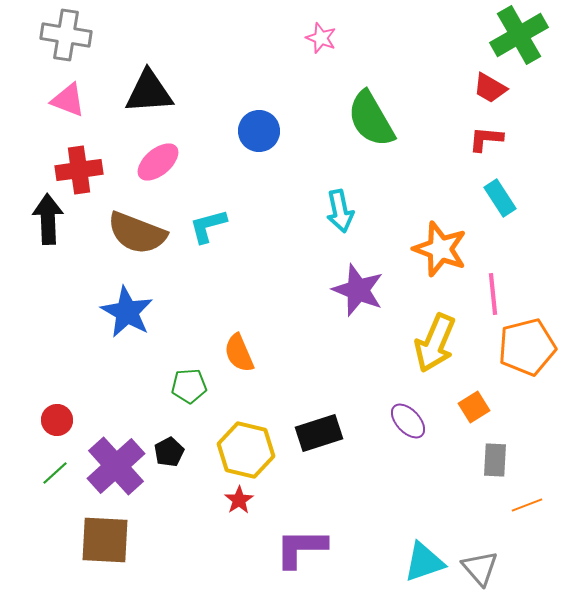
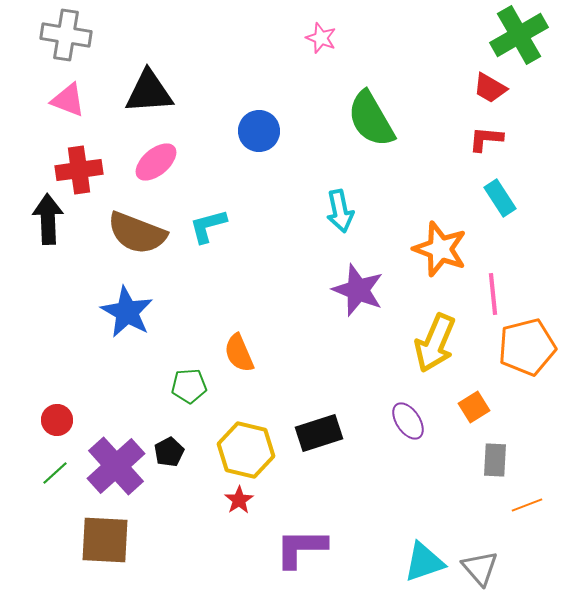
pink ellipse: moved 2 px left
purple ellipse: rotated 9 degrees clockwise
